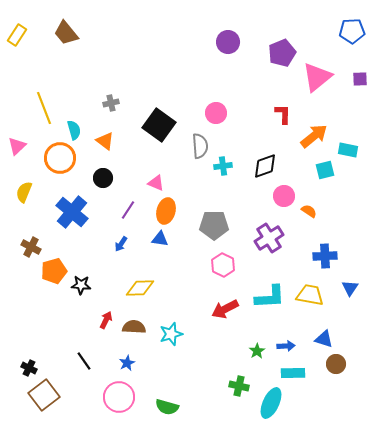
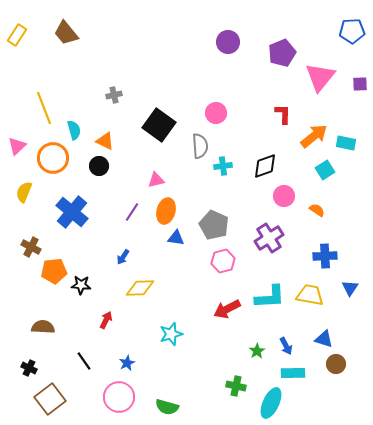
pink triangle at (317, 77): moved 3 px right; rotated 12 degrees counterclockwise
purple square at (360, 79): moved 5 px down
gray cross at (111, 103): moved 3 px right, 8 px up
orange triangle at (105, 141): rotated 12 degrees counterclockwise
cyan rectangle at (348, 150): moved 2 px left, 7 px up
orange circle at (60, 158): moved 7 px left
cyan square at (325, 170): rotated 18 degrees counterclockwise
black circle at (103, 178): moved 4 px left, 12 px up
pink triangle at (156, 183): moved 3 px up; rotated 36 degrees counterclockwise
purple line at (128, 210): moved 4 px right, 2 px down
orange semicircle at (309, 211): moved 8 px right, 1 px up
gray pentagon at (214, 225): rotated 24 degrees clockwise
blue triangle at (160, 239): moved 16 px right, 1 px up
blue arrow at (121, 244): moved 2 px right, 13 px down
pink hexagon at (223, 265): moved 4 px up; rotated 20 degrees clockwise
orange pentagon at (54, 271): rotated 10 degrees clockwise
red arrow at (225, 309): moved 2 px right
brown semicircle at (134, 327): moved 91 px left
blue arrow at (286, 346): rotated 66 degrees clockwise
green cross at (239, 386): moved 3 px left
brown square at (44, 395): moved 6 px right, 4 px down
